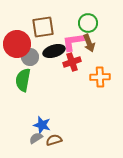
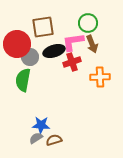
brown arrow: moved 3 px right, 1 px down
blue star: moved 1 px left; rotated 12 degrees counterclockwise
